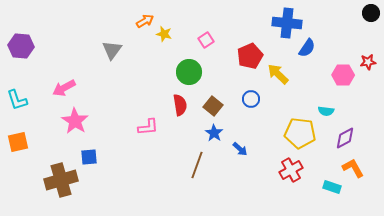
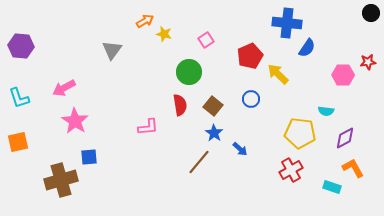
cyan L-shape: moved 2 px right, 2 px up
brown line: moved 2 px right, 3 px up; rotated 20 degrees clockwise
